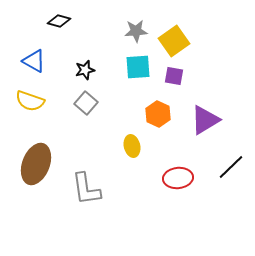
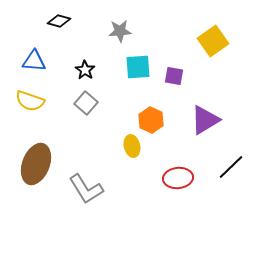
gray star: moved 16 px left
yellow square: moved 39 px right
blue triangle: rotated 25 degrees counterclockwise
black star: rotated 24 degrees counterclockwise
orange hexagon: moved 7 px left, 6 px down
gray L-shape: rotated 24 degrees counterclockwise
